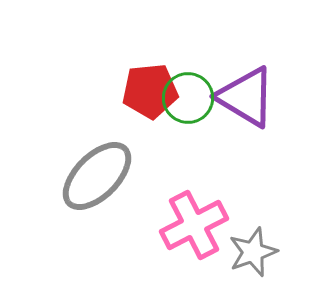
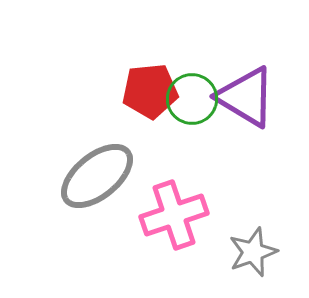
green circle: moved 4 px right, 1 px down
gray ellipse: rotated 6 degrees clockwise
pink cross: moved 20 px left, 10 px up; rotated 8 degrees clockwise
